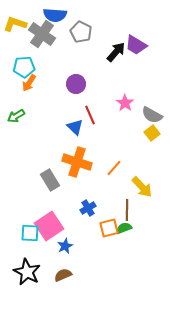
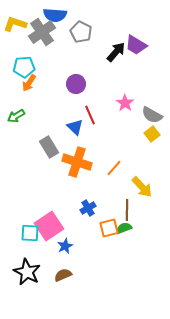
gray cross: moved 2 px up; rotated 20 degrees clockwise
yellow square: moved 1 px down
gray rectangle: moved 1 px left, 33 px up
